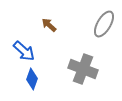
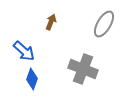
brown arrow: moved 2 px right, 3 px up; rotated 70 degrees clockwise
